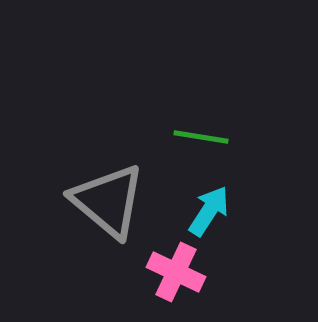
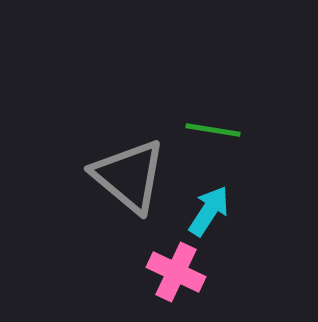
green line: moved 12 px right, 7 px up
gray triangle: moved 21 px right, 25 px up
